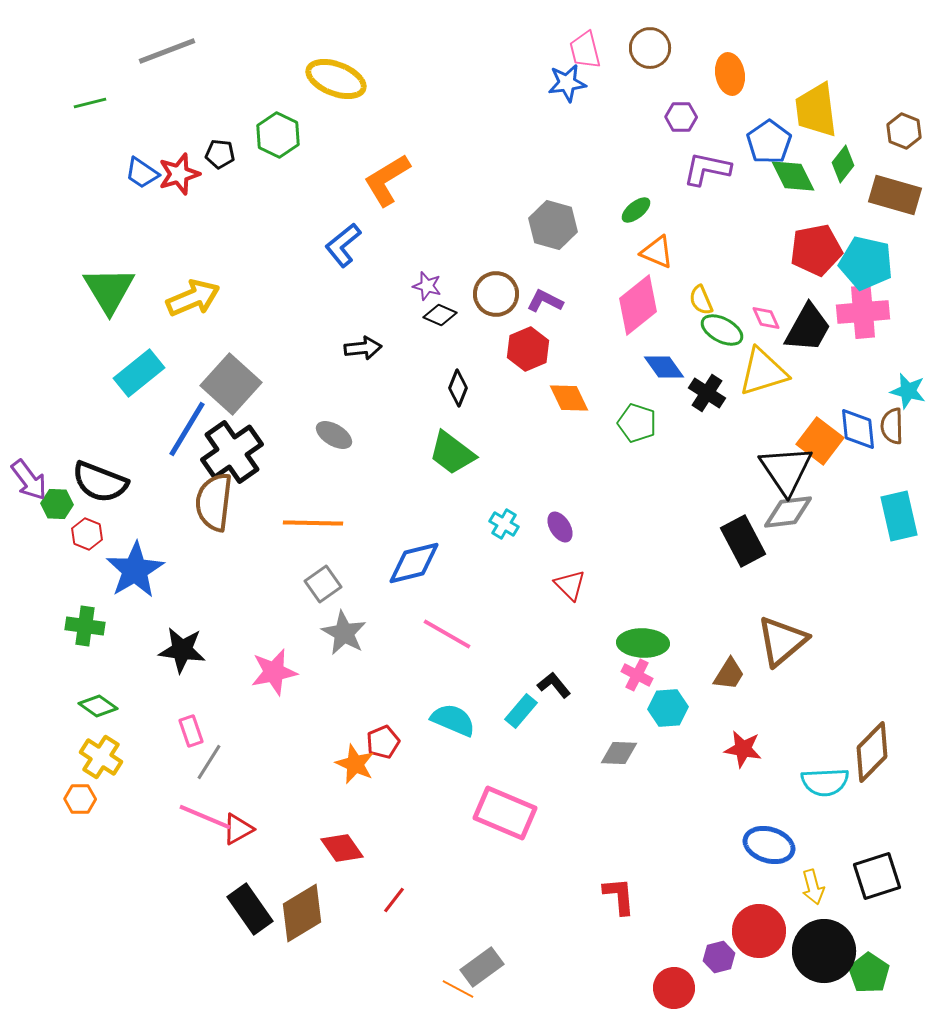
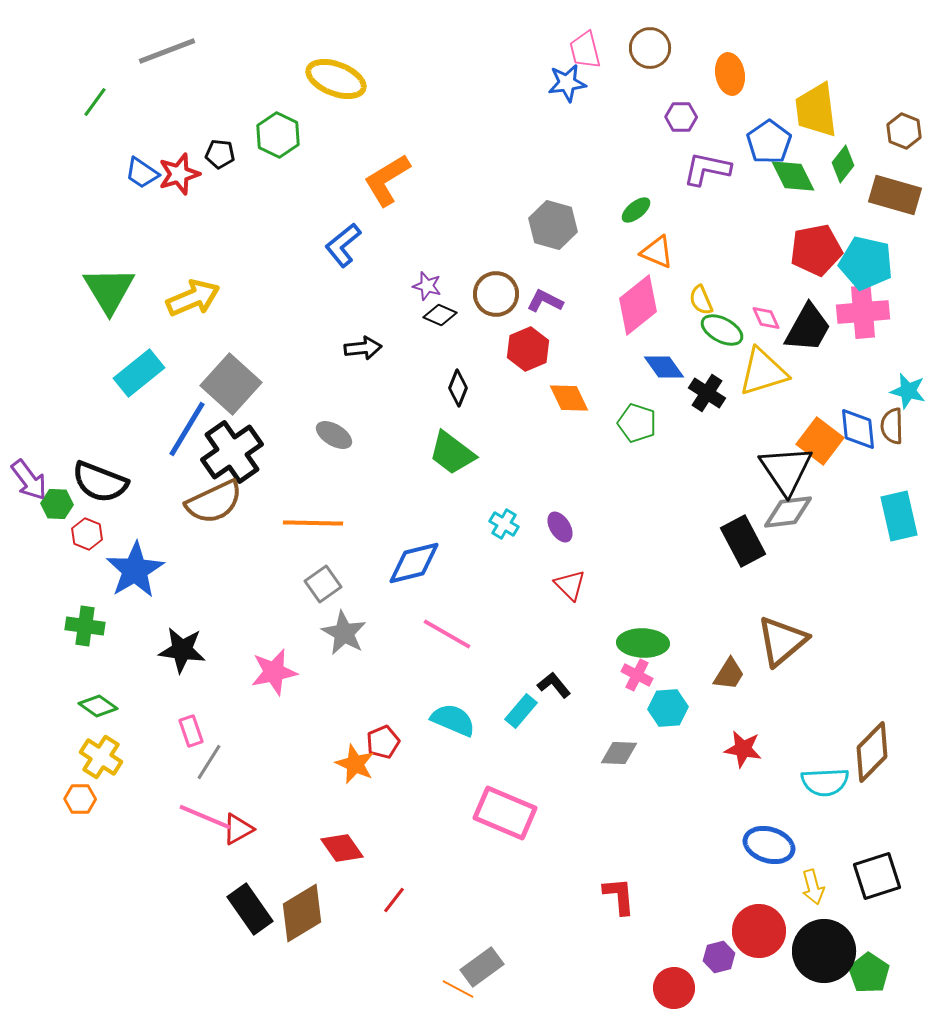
green line at (90, 103): moved 5 px right, 1 px up; rotated 40 degrees counterclockwise
brown semicircle at (214, 502): rotated 122 degrees counterclockwise
